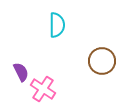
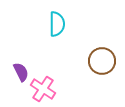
cyan semicircle: moved 1 px up
